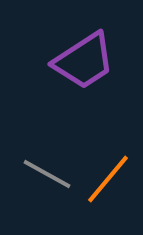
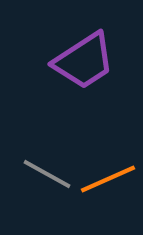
orange line: rotated 26 degrees clockwise
